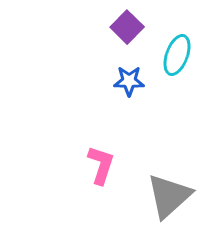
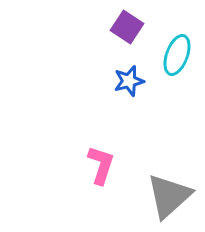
purple square: rotated 12 degrees counterclockwise
blue star: rotated 16 degrees counterclockwise
